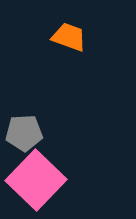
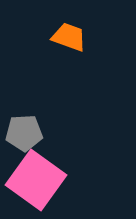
pink square: rotated 8 degrees counterclockwise
